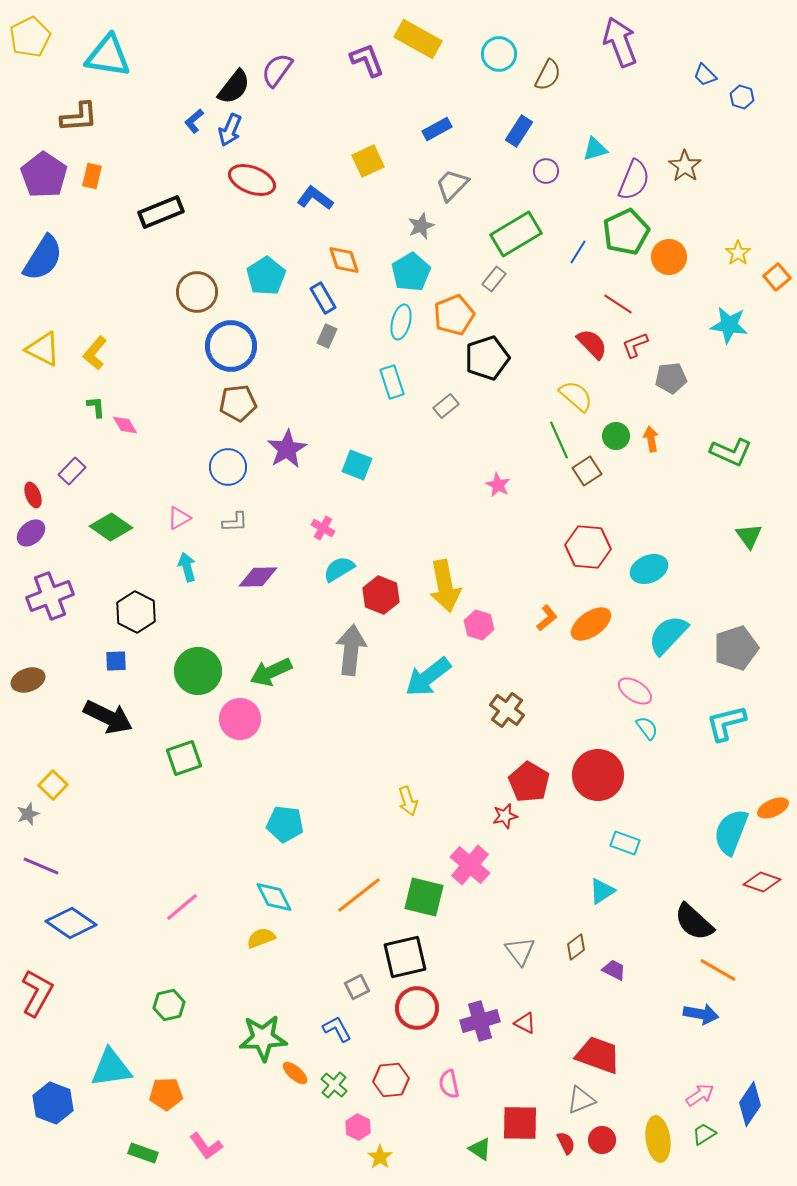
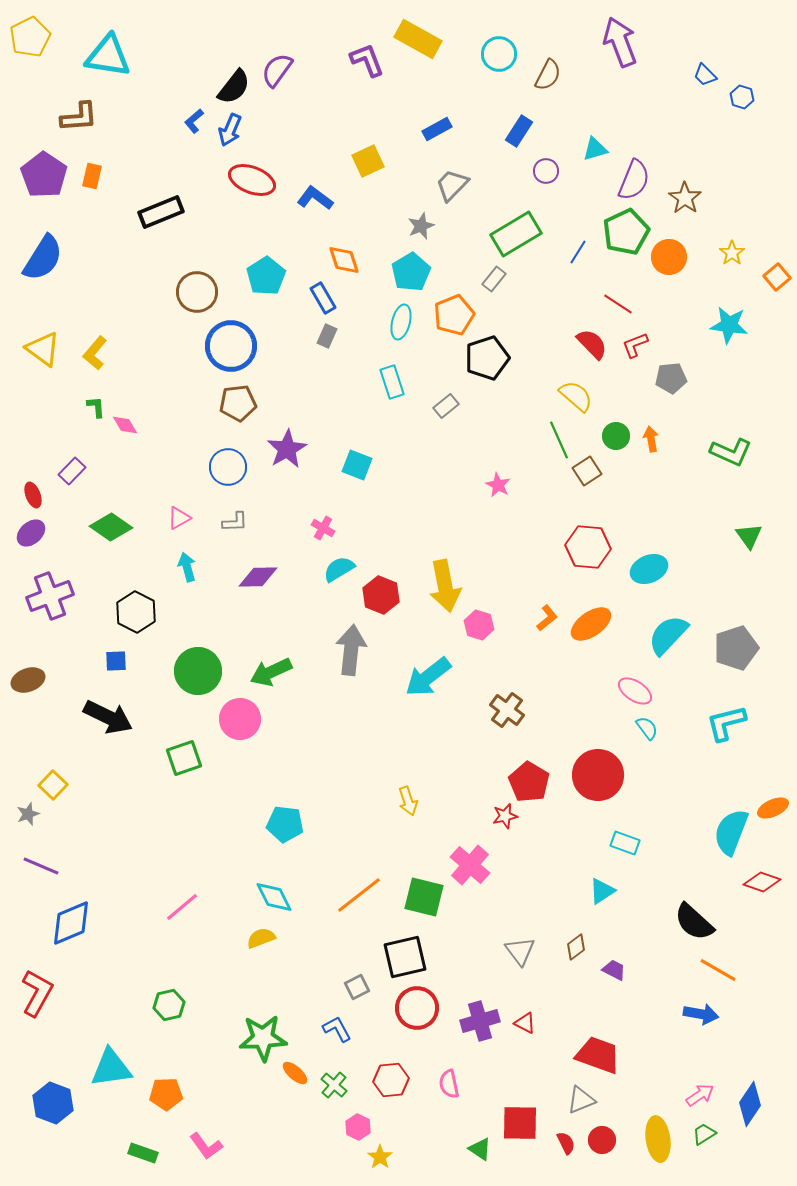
brown star at (685, 166): moved 32 px down
yellow star at (738, 253): moved 6 px left
yellow triangle at (43, 349): rotated 9 degrees clockwise
blue diamond at (71, 923): rotated 57 degrees counterclockwise
